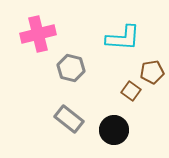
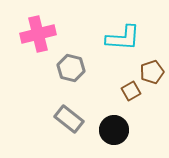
brown pentagon: rotated 10 degrees counterclockwise
brown square: rotated 24 degrees clockwise
